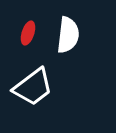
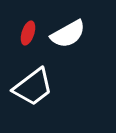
white semicircle: moved 1 px up; rotated 54 degrees clockwise
